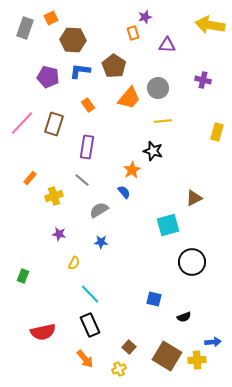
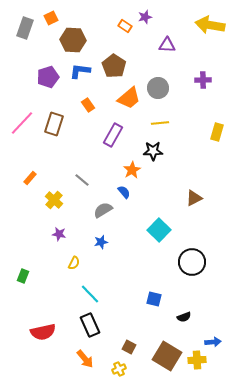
orange rectangle at (133, 33): moved 8 px left, 7 px up; rotated 40 degrees counterclockwise
purple pentagon at (48, 77): rotated 30 degrees counterclockwise
purple cross at (203, 80): rotated 14 degrees counterclockwise
orange trapezoid at (129, 98): rotated 10 degrees clockwise
yellow line at (163, 121): moved 3 px left, 2 px down
purple rectangle at (87, 147): moved 26 px right, 12 px up; rotated 20 degrees clockwise
black star at (153, 151): rotated 18 degrees counterclockwise
yellow cross at (54, 196): moved 4 px down; rotated 30 degrees counterclockwise
gray semicircle at (99, 210): moved 4 px right
cyan square at (168, 225): moved 9 px left, 5 px down; rotated 30 degrees counterclockwise
blue star at (101, 242): rotated 16 degrees counterclockwise
brown square at (129, 347): rotated 16 degrees counterclockwise
